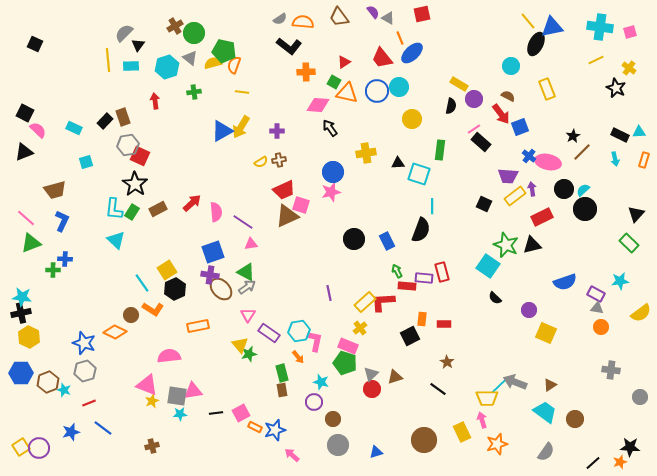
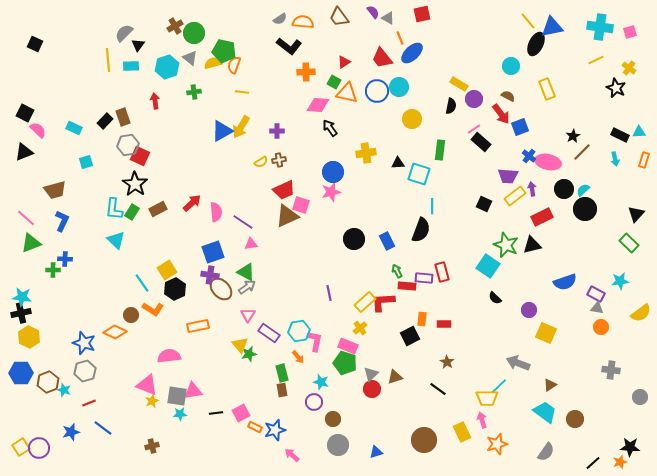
gray arrow at (515, 382): moved 3 px right, 19 px up
